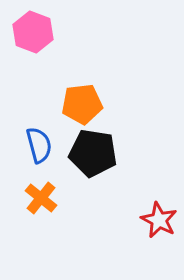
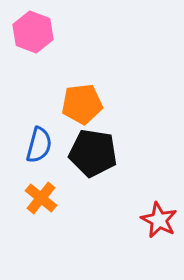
blue semicircle: rotated 30 degrees clockwise
